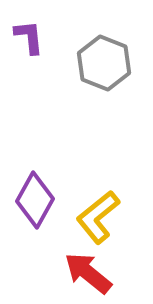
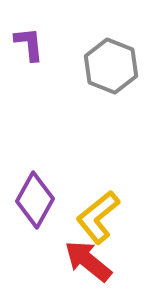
purple L-shape: moved 7 px down
gray hexagon: moved 7 px right, 3 px down
red arrow: moved 12 px up
